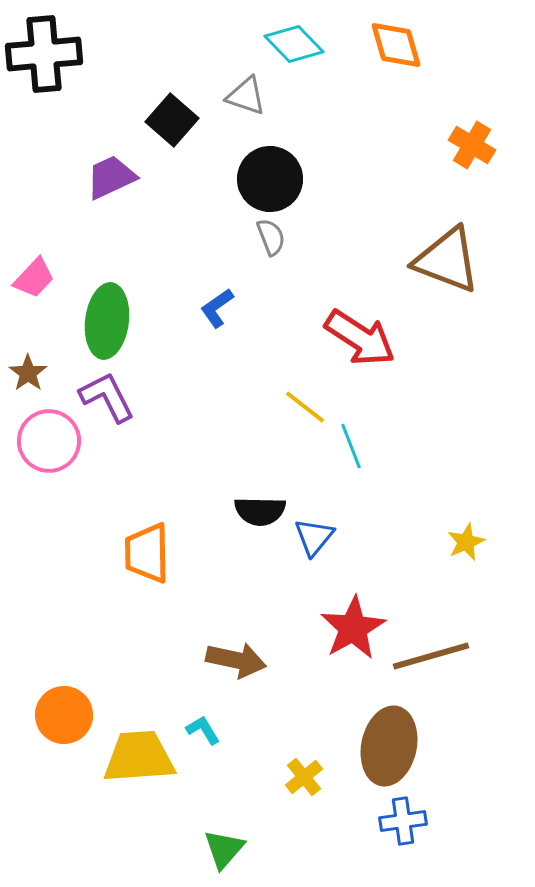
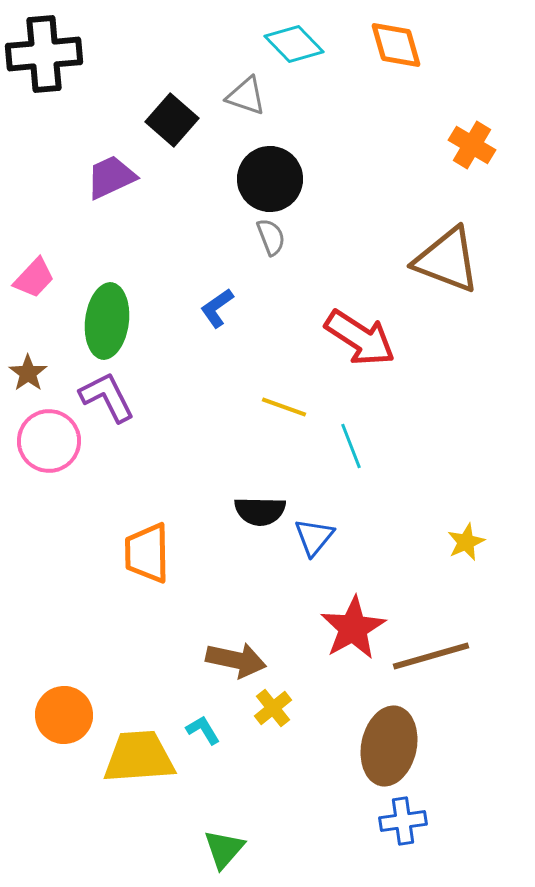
yellow line: moved 21 px left; rotated 18 degrees counterclockwise
yellow cross: moved 31 px left, 69 px up
